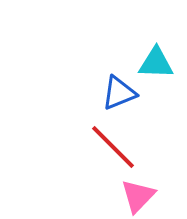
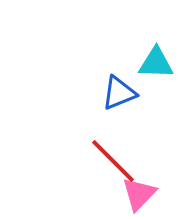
red line: moved 14 px down
pink triangle: moved 1 px right, 2 px up
